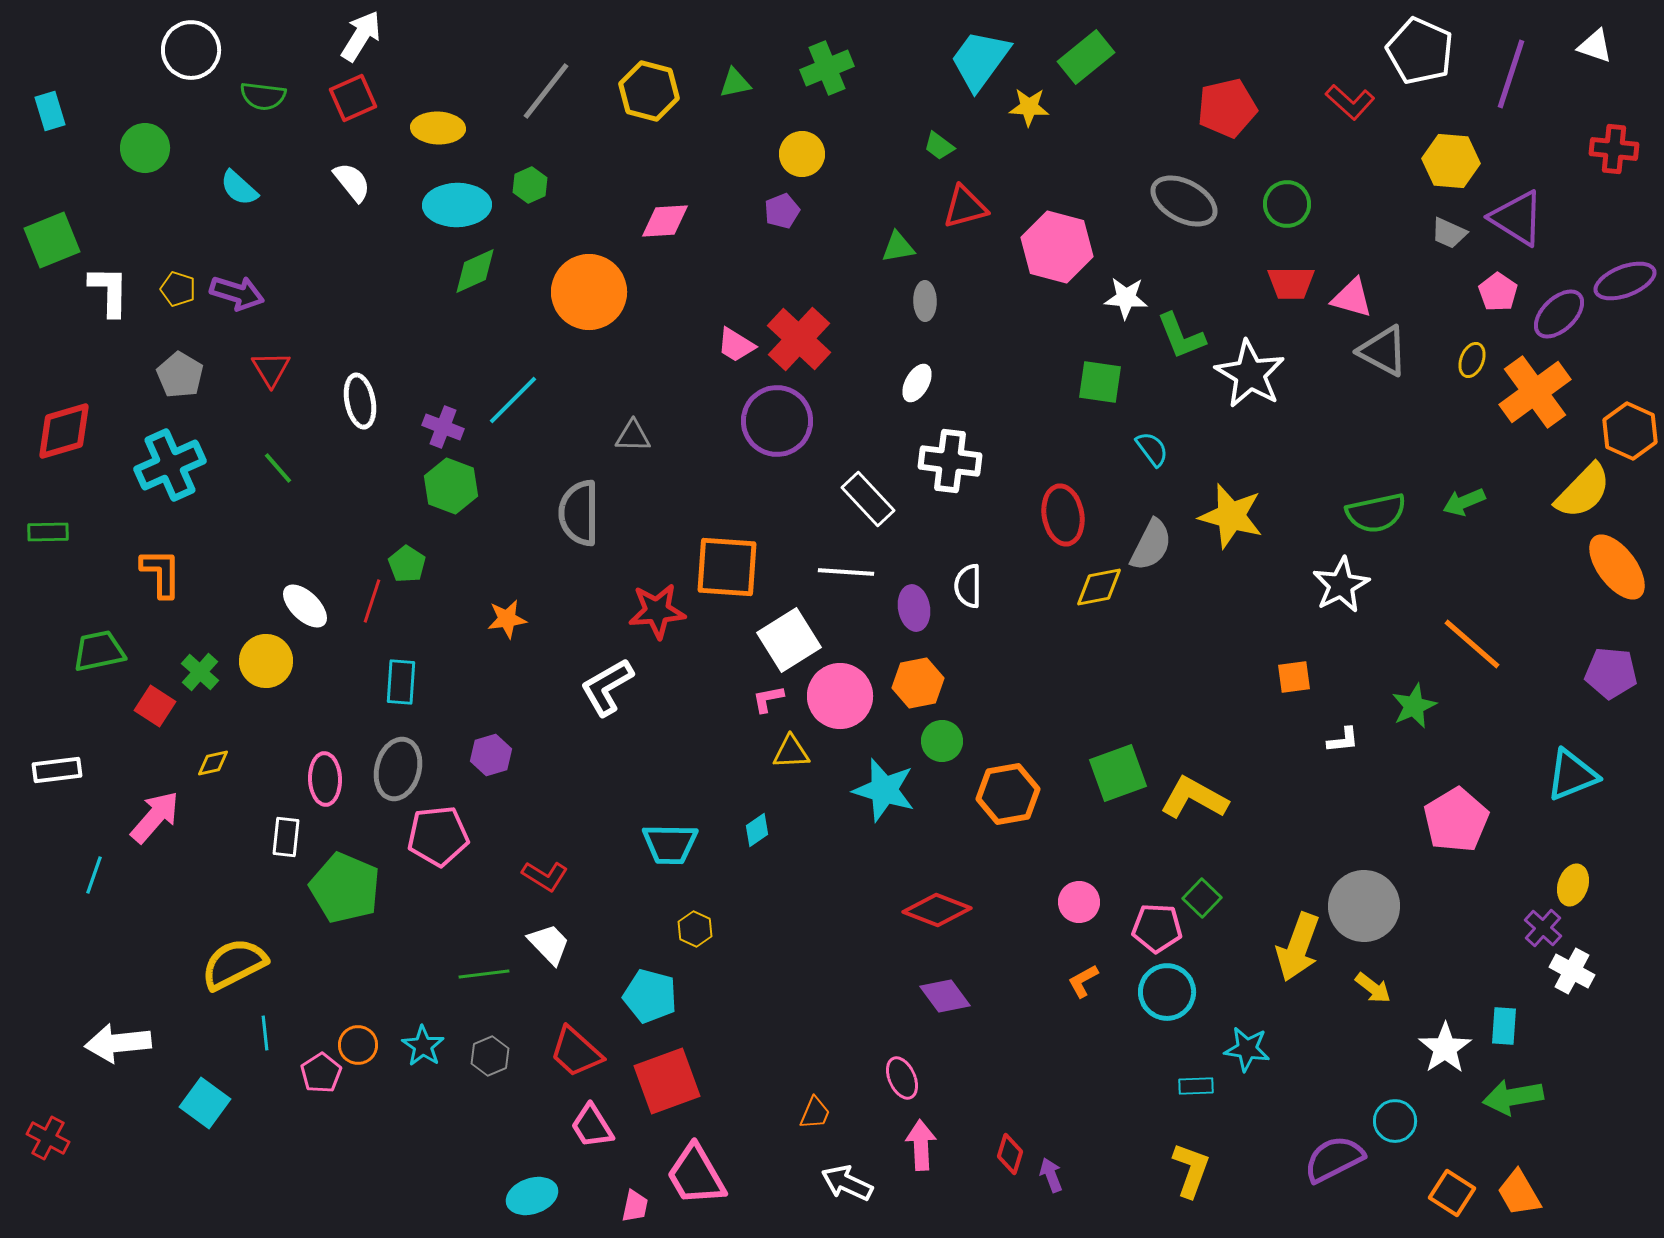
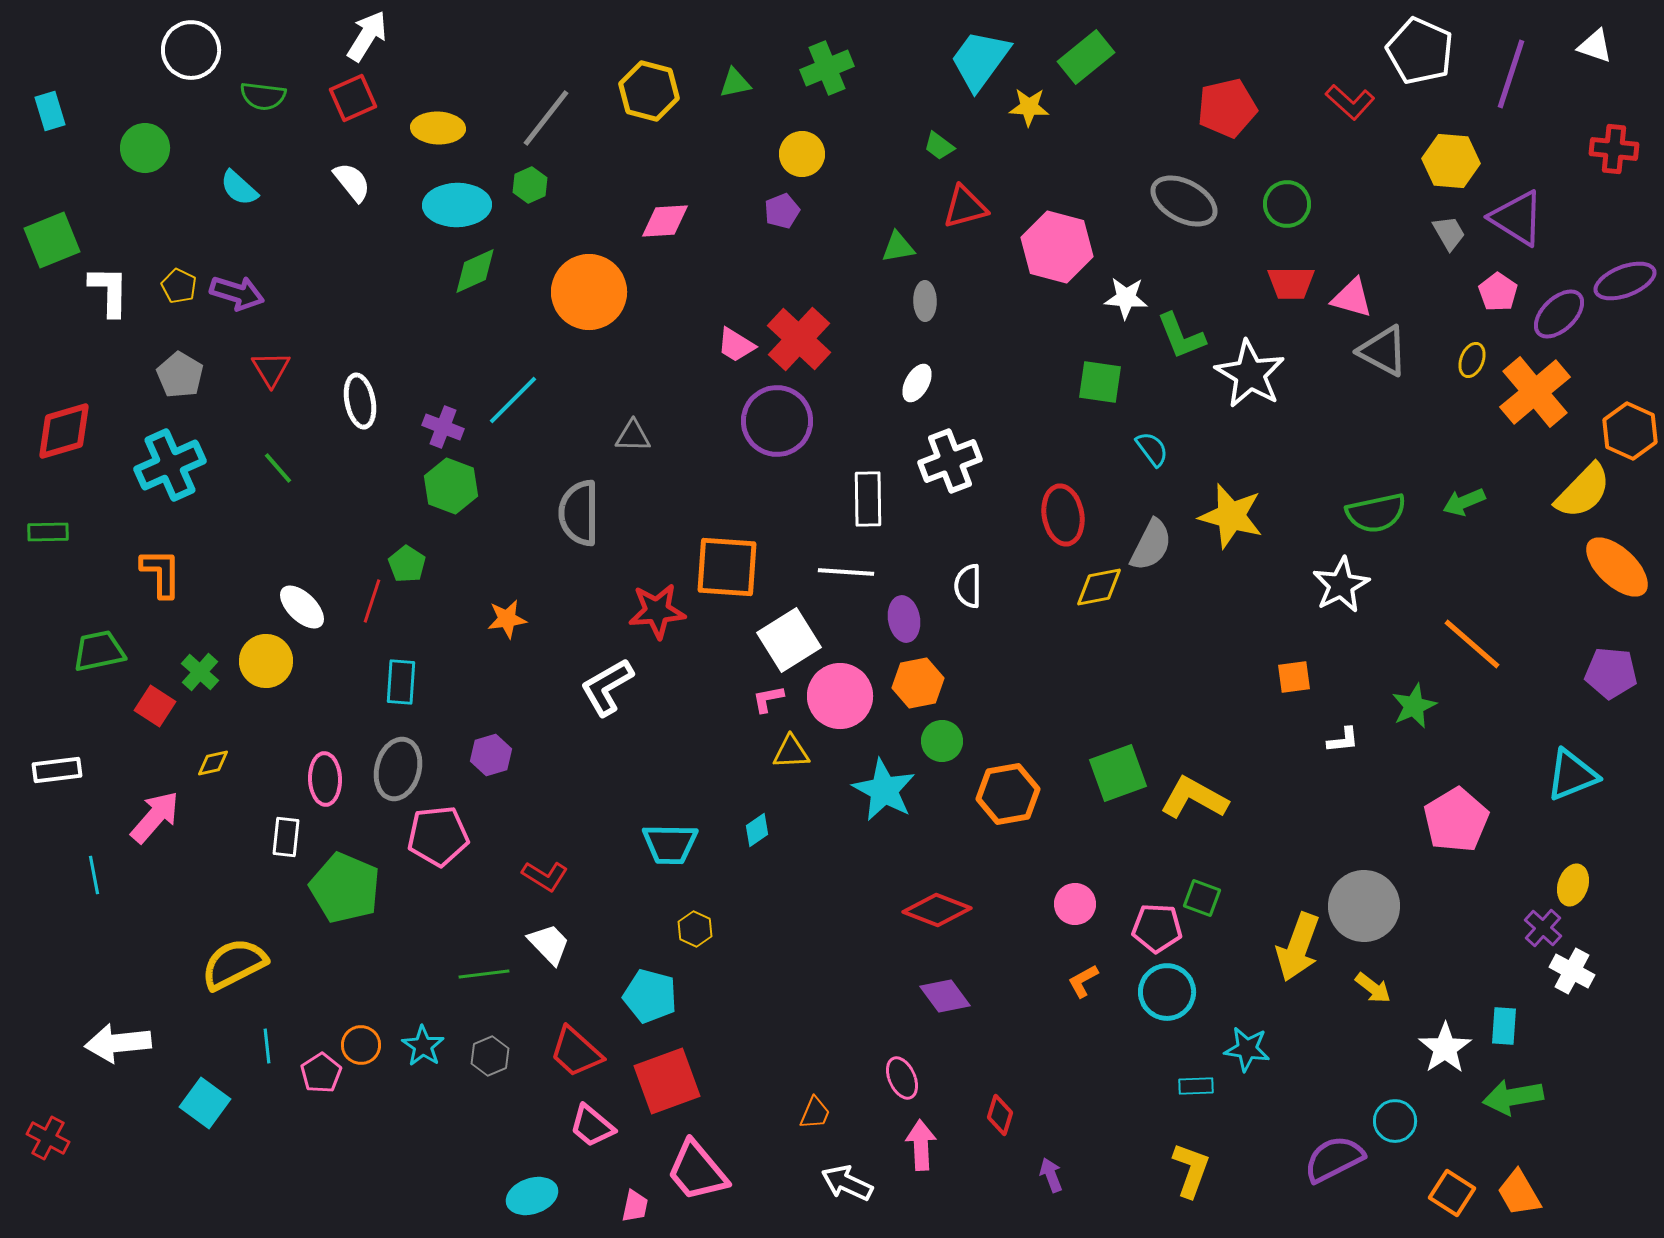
white arrow at (361, 36): moved 6 px right
gray line at (546, 91): moved 27 px down
gray trapezoid at (1449, 233): rotated 144 degrees counterclockwise
yellow pentagon at (178, 289): moved 1 px right, 3 px up; rotated 8 degrees clockwise
orange cross at (1535, 392): rotated 4 degrees counterclockwise
white cross at (950, 461): rotated 28 degrees counterclockwise
white rectangle at (868, 499): rotated 42 degrees clockwise
orange ellipse at (1617, 567): rotated 10 degrees counterclockwise
white ellipse at (305, 606): moved 3 px left, 1 px down
purple ellipse at (914, 608): moved 10 px left, 11 px down
cyan star at (884, 790): rotated 12 degrees clockwise
cyan line at (94, 875): rotated 30 degrees counterclockwise
green square at (1202, 898): rotated 24 degrees counterclockwise
pink circle at (1079, 902): moved 4 px left, 2 px down
cyan line at (265, 1033): moved 2 px right, 13 px down
orange circle at (358, 1045): moved 3 px right
pink trapezoid at (592, 1126): rotated 18 degrees counterclockwise
red diamond at (1010, 1154): moved 10 px left, 39 px up
pink trapezoid at (696, 1175): moved 1 px right, 4 px up; rotated 10 degrees counterclockwise
